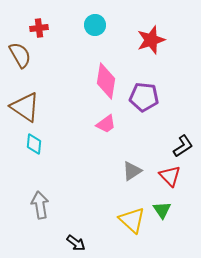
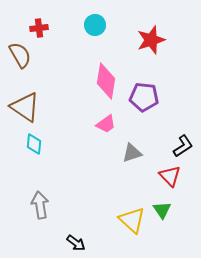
gray triangle: moved 18 px up; rotated 15 degrees clockwise
